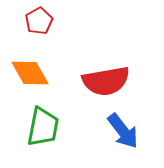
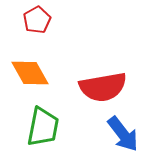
red pentagon: moved 2 px left, 1 px up
red semicircle: moved 3 px left, 6 px down
blue arrow: moved 3 px down
